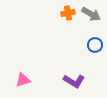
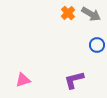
orange cross: rotated 32 degrees counterclockwise
blue circle: moved 2 px right
purple L-shape: moved 1 px up; rotated 135 degrees clockwise
